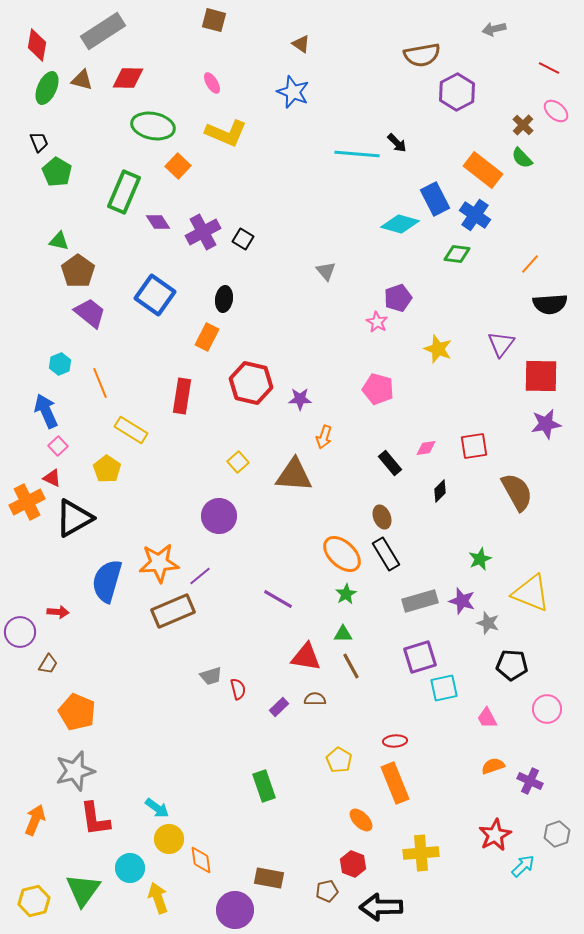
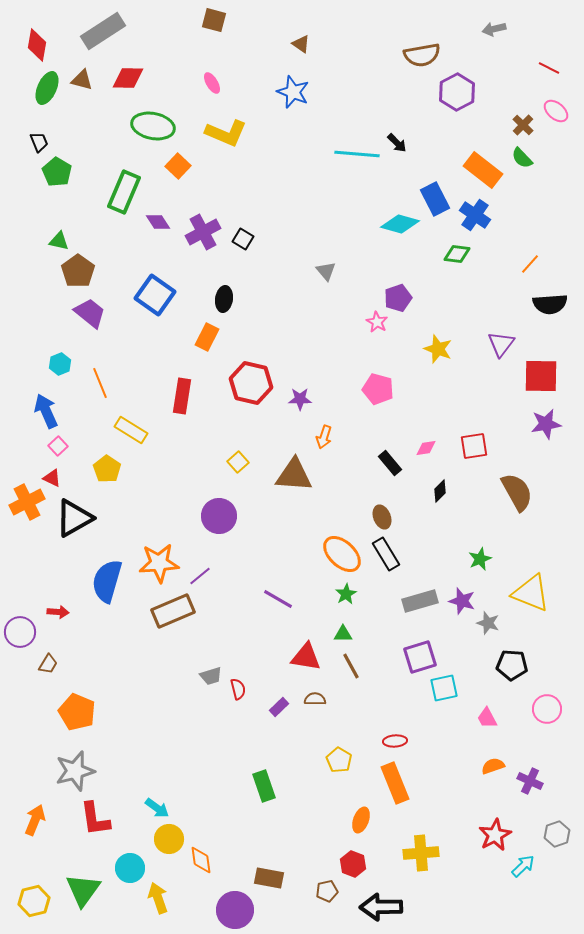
orange ellipse at (361, 820): rotated 65 degrees clockwise
